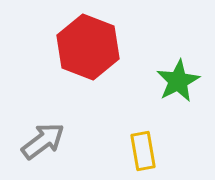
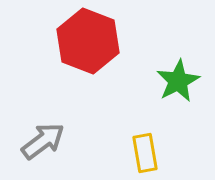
red hexagon: moved 6 px up
yellow rectangle: moved 2 px right, 2 px down
